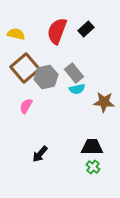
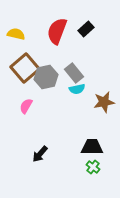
brown star: rotated 15 degrees counterclockwise
